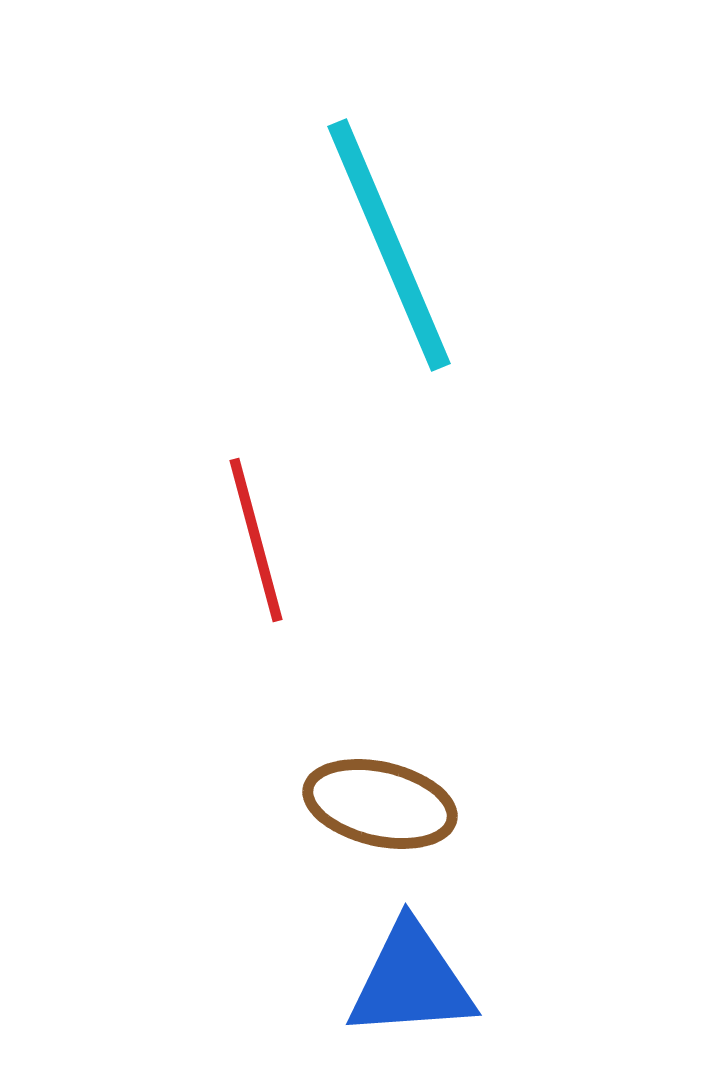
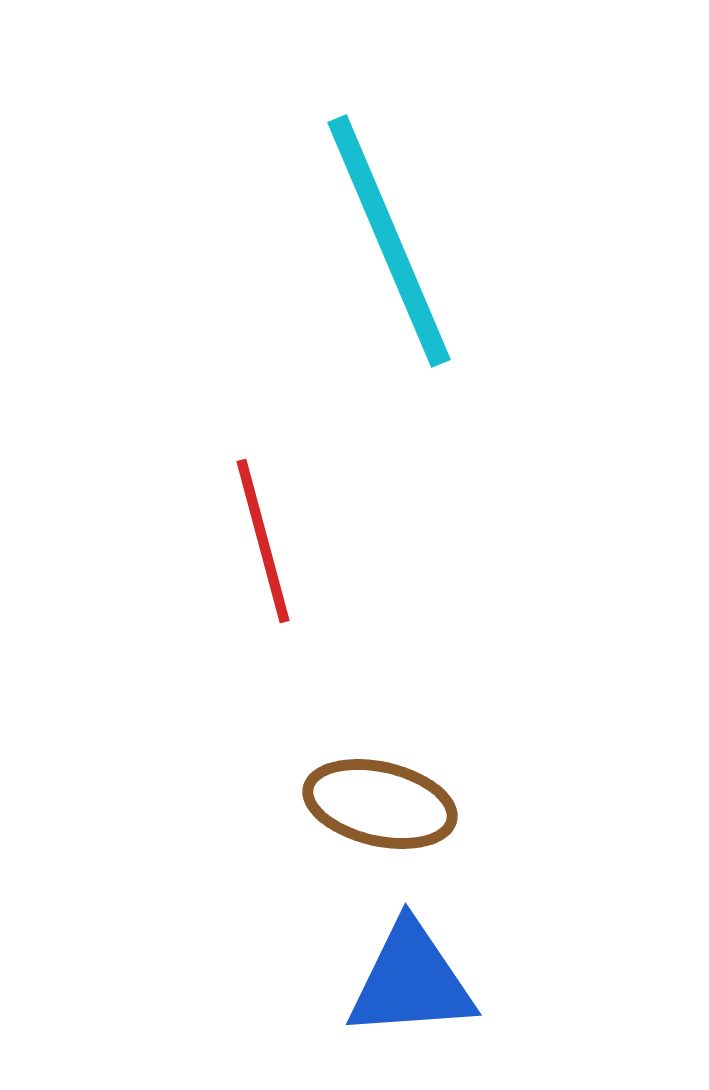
cyan line: moved 4 px up
red line: moved 7 px right, 1 px down
